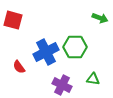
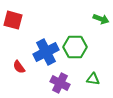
green arrow: moved 1 px right, 1 px down
purple cross: moved 2 px left, 2 px up
